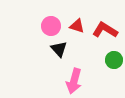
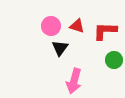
red L-shape: moved 1 px down; rotated 30 degrees counterclockwise
black triangle: moved 1 px right, 1 px up; rotated 18 degrees clockwise
